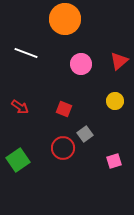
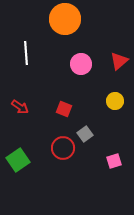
white line: rotated 65 degrees clockwise
